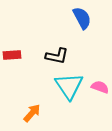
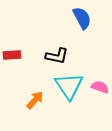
orange arrow: moved 3 px right, 13 px up
